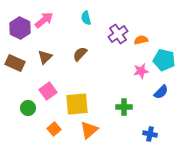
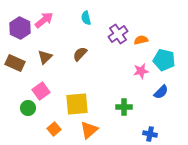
pink square: moved 7 px left
